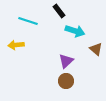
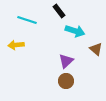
cyan line: moved 1 px left, 1 px up
